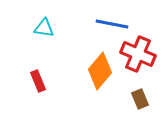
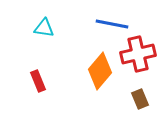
red cross: rotated 36 degrees counterclockwise
